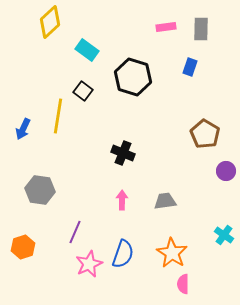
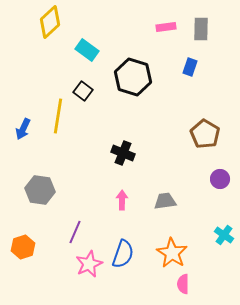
purple circle: moved 6 px left, 8 px down
